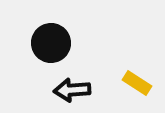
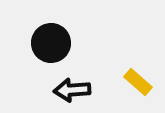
yellow rectangle: moved 1 px right, 1 px up; rotated 8 degrees clockwise
